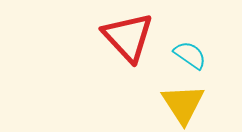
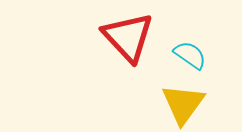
yellow triangle: rotated 9 degrees clockwise
